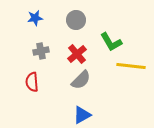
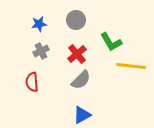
blue star: moved 4 px right, 6 px down
gray cross: rotated 14 degrees counterclockwise
